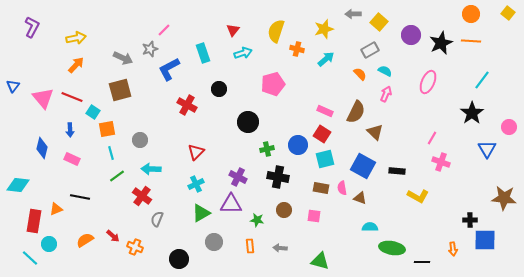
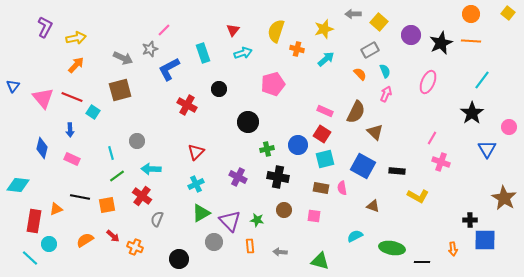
purple L-shape at (32, 27): moved 13 px right
cyan semicircle at (385, 71): rotated 40 degrees clockwise
orange square at (107, 129): moved 76 px down
gray circle at (140, 140): moved 3 px left, 1 px down
brown triangle at (360, 198): moved 13 px right, 8 px down
brown star at (504, 198): rotated 25 degrees clockwise
purple triangle at (231, 204): moved 1 px left, 17 px down; rotated 45 degrees clockwise
cyan semicircle at (370, 227): moved 15 px left, 9 px down; rotated 28 degrees counterclockwise
gray arrow at (280, 248): moved 4 px down
